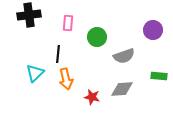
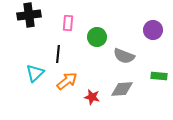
gray semicircle: rotated 40 degrees clockwise
orange arrow: moved 1 px right, 2 px down; rotated 115 degrees counterclockwise
